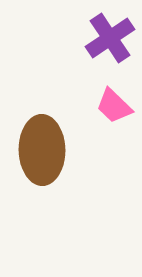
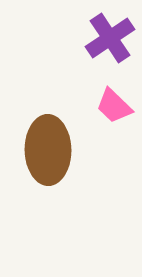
brown ellipse: moved 6 px right
